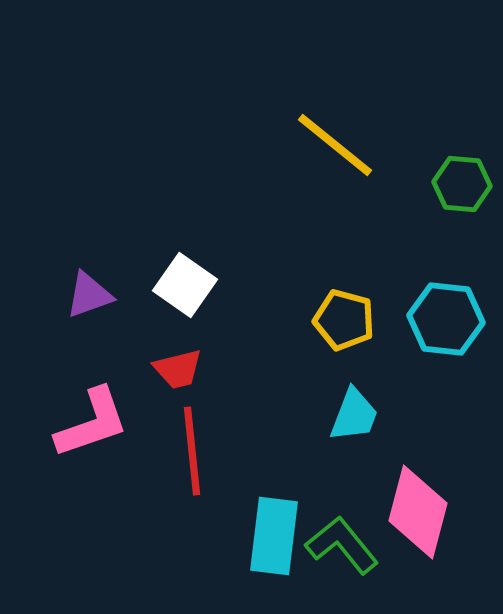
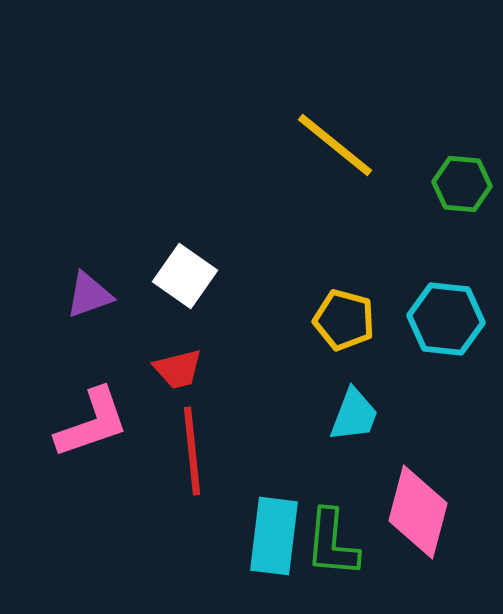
white square: moved 9 px up
green L-shape: moved 10 px left, 2 px up; rotated 136 degrees counterclockwise
